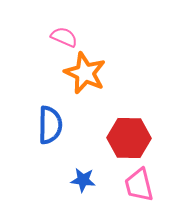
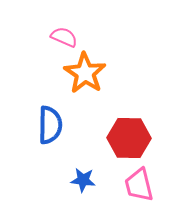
orange star: rotated 9 degrees clockwise
